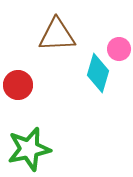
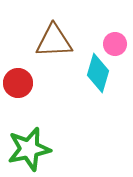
brown triangle: moved 3 px left, 6 px down
pink circle: moved 4 px left, 5 px up
red circle: moved 2 px up
